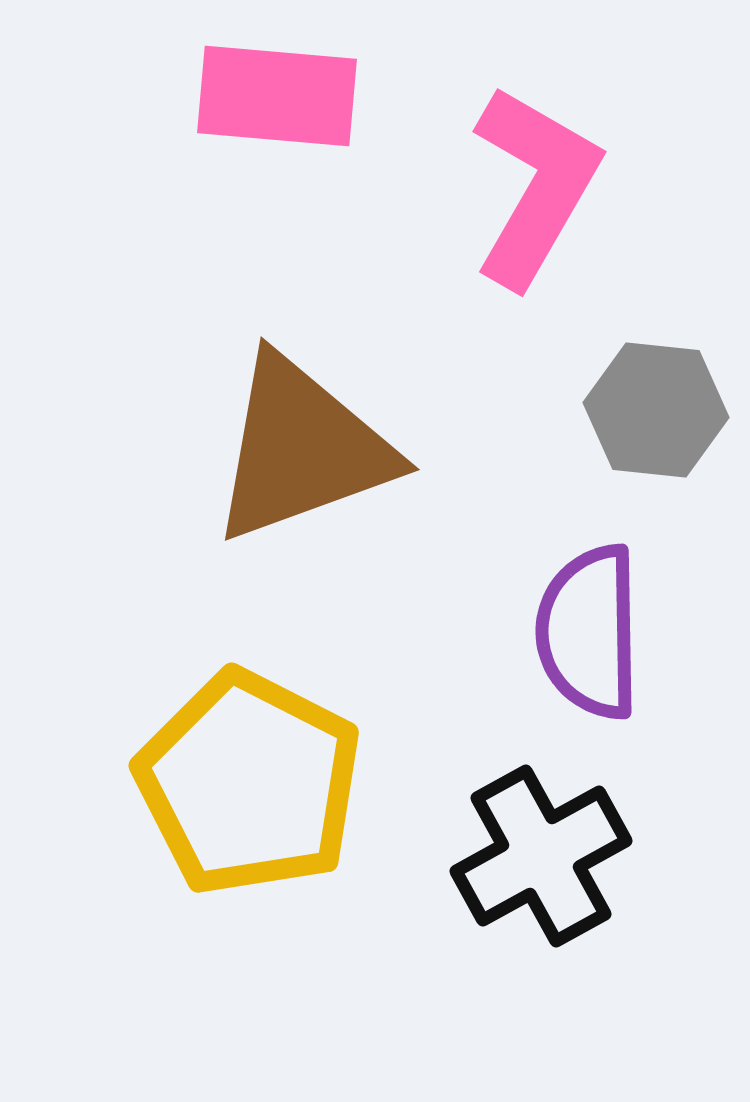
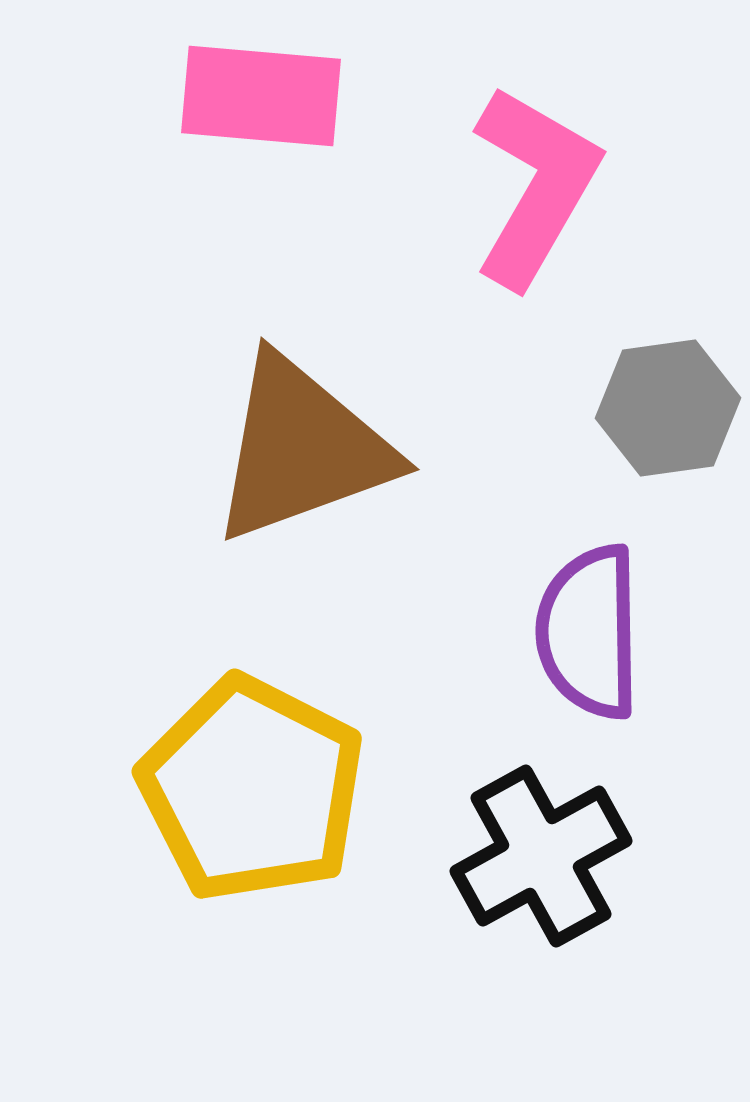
pink rectangle: moved 16 px left
gray hexagon: moved 12 px right, 2 px up; rotated 14 degrees counterclockwise
yellow pentagon: moved 3 px right, 6 px down
